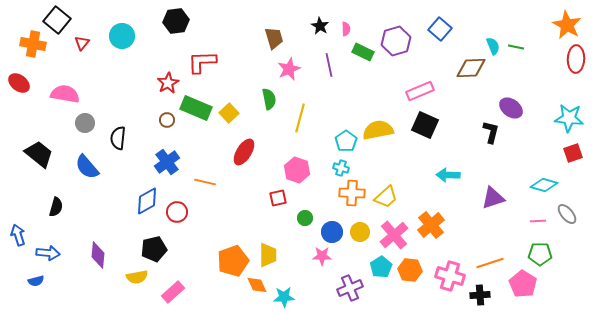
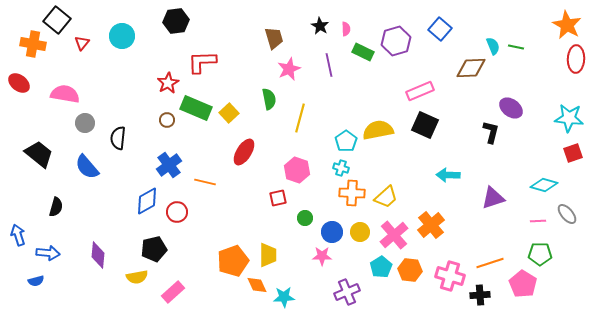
blue cross at (167, 162): moved 2 px right, 3 px down
purple cross at (350, 288): moved 3 px left, 4 px down
